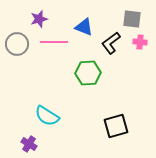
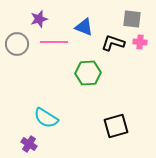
black L-shape: moved 2 px right; rotated 55 degrees clockwise
cyan semicircle: moved 1 px left, 2 px down
